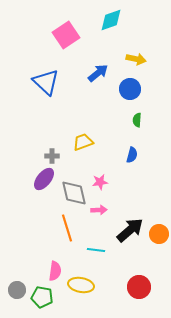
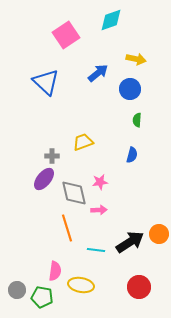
black arrow: moved 12 px down; rotated 8 degrees clockwise
